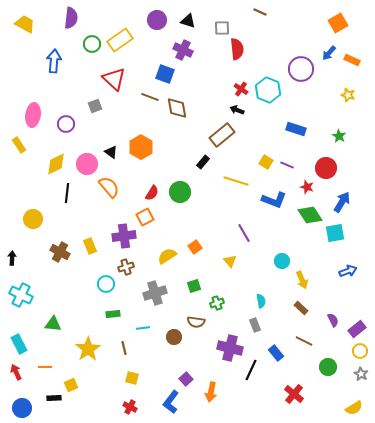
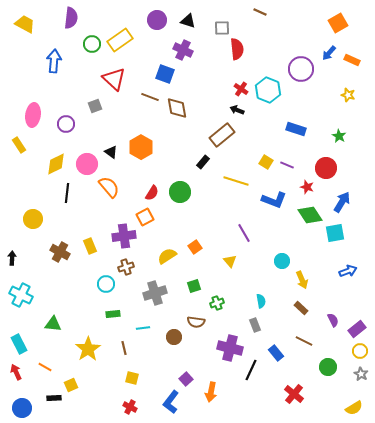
orange line at (45, 367): rotated 32 degrees clockwise
